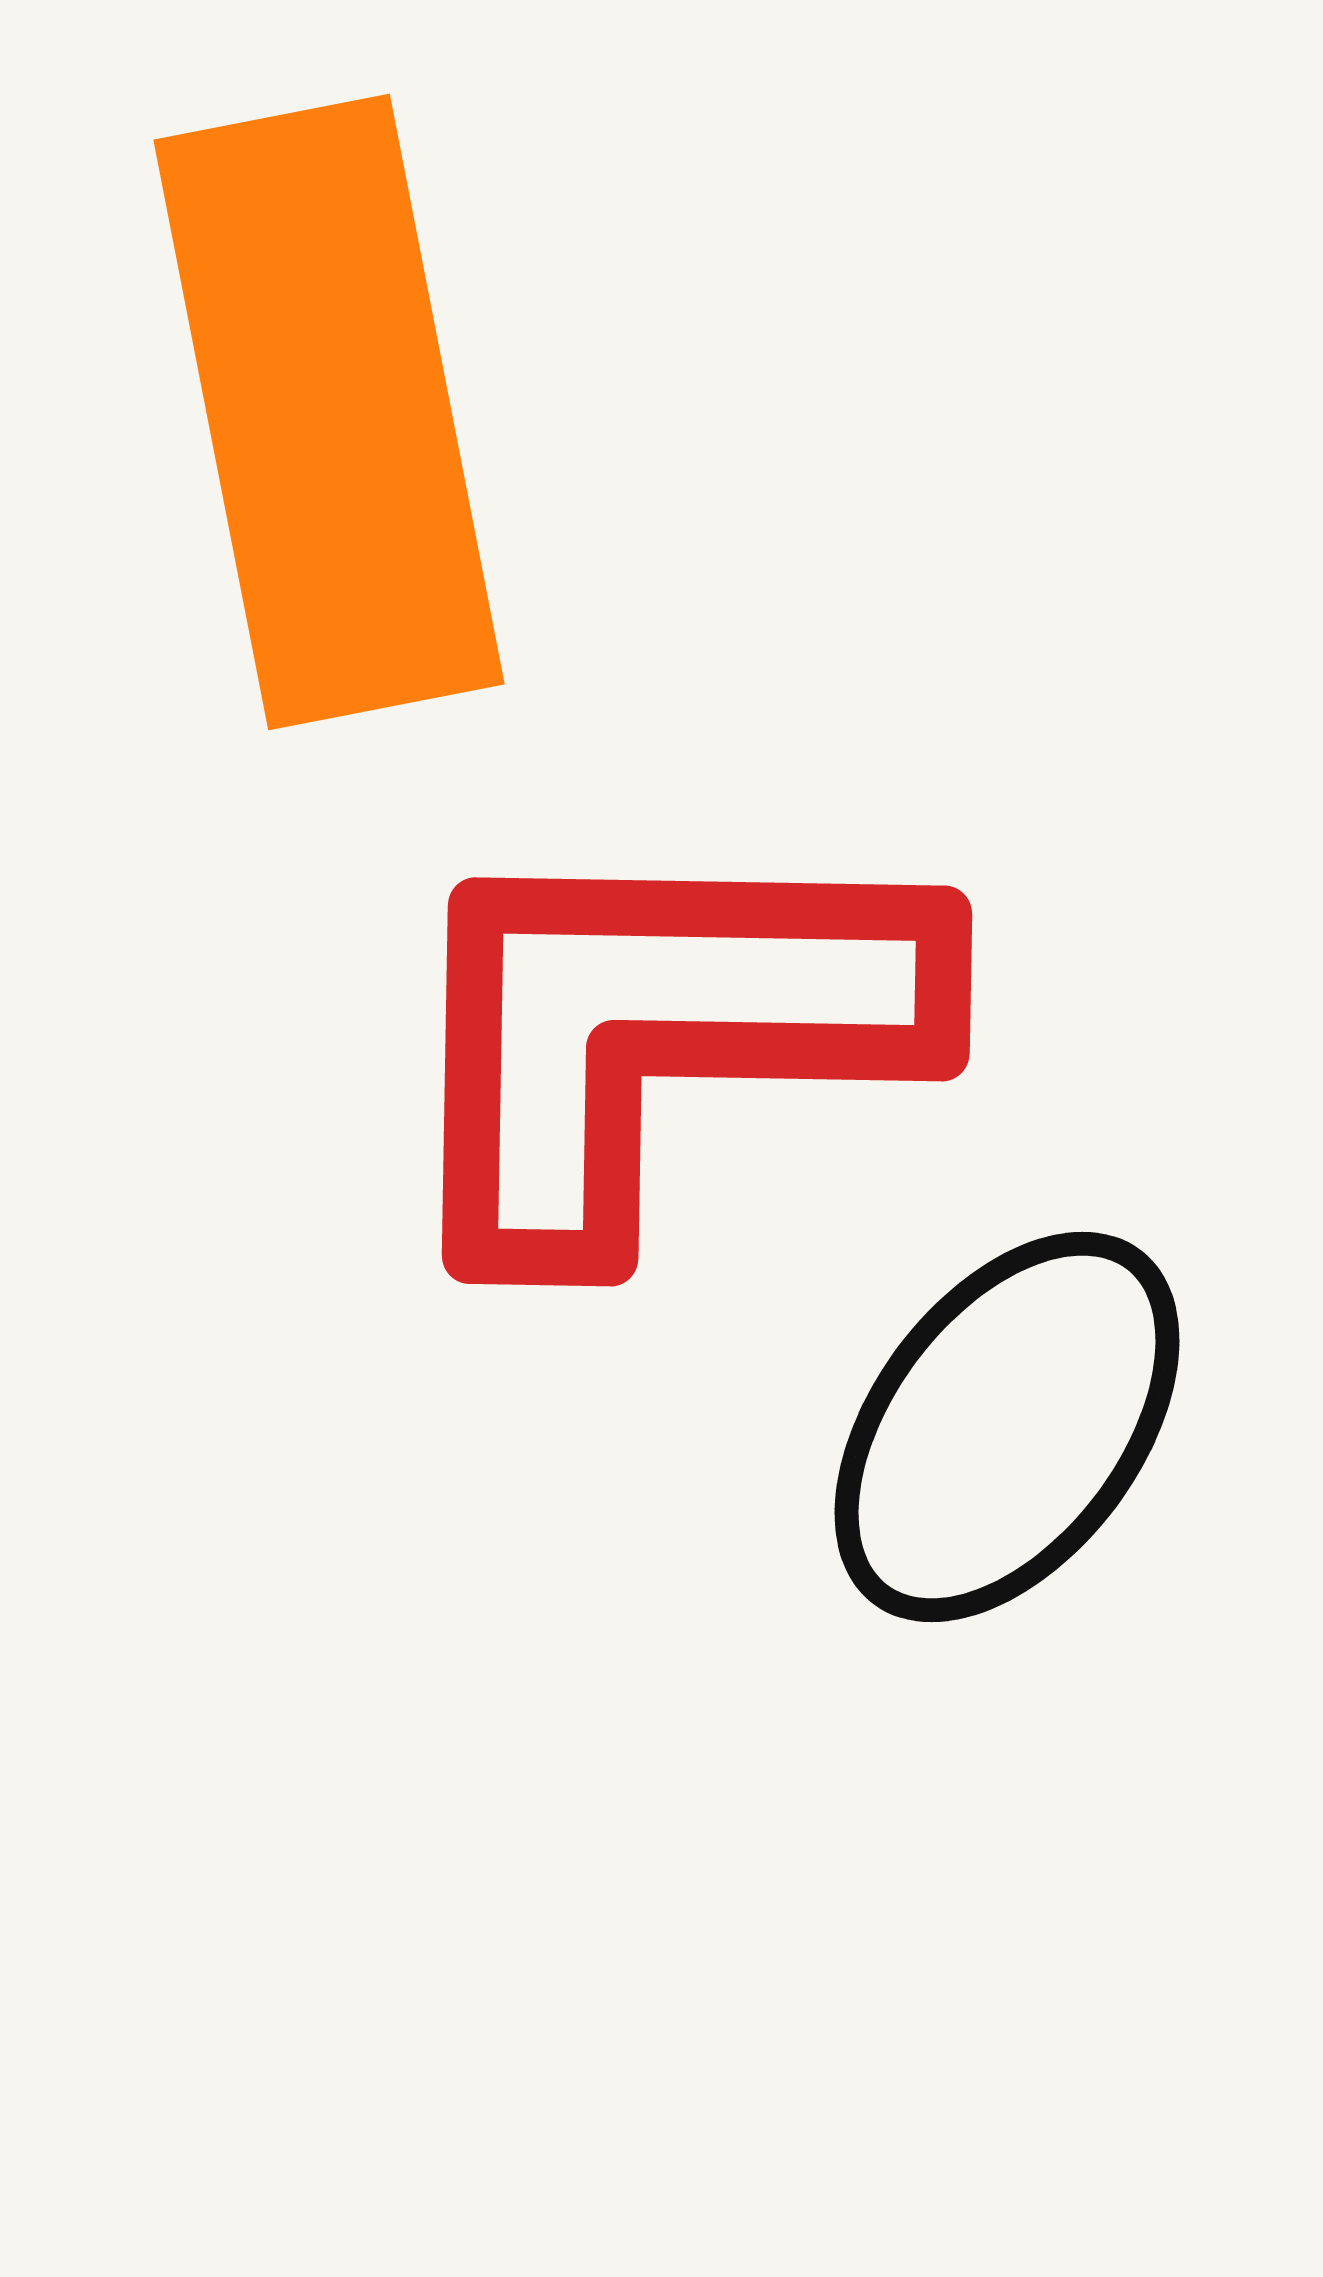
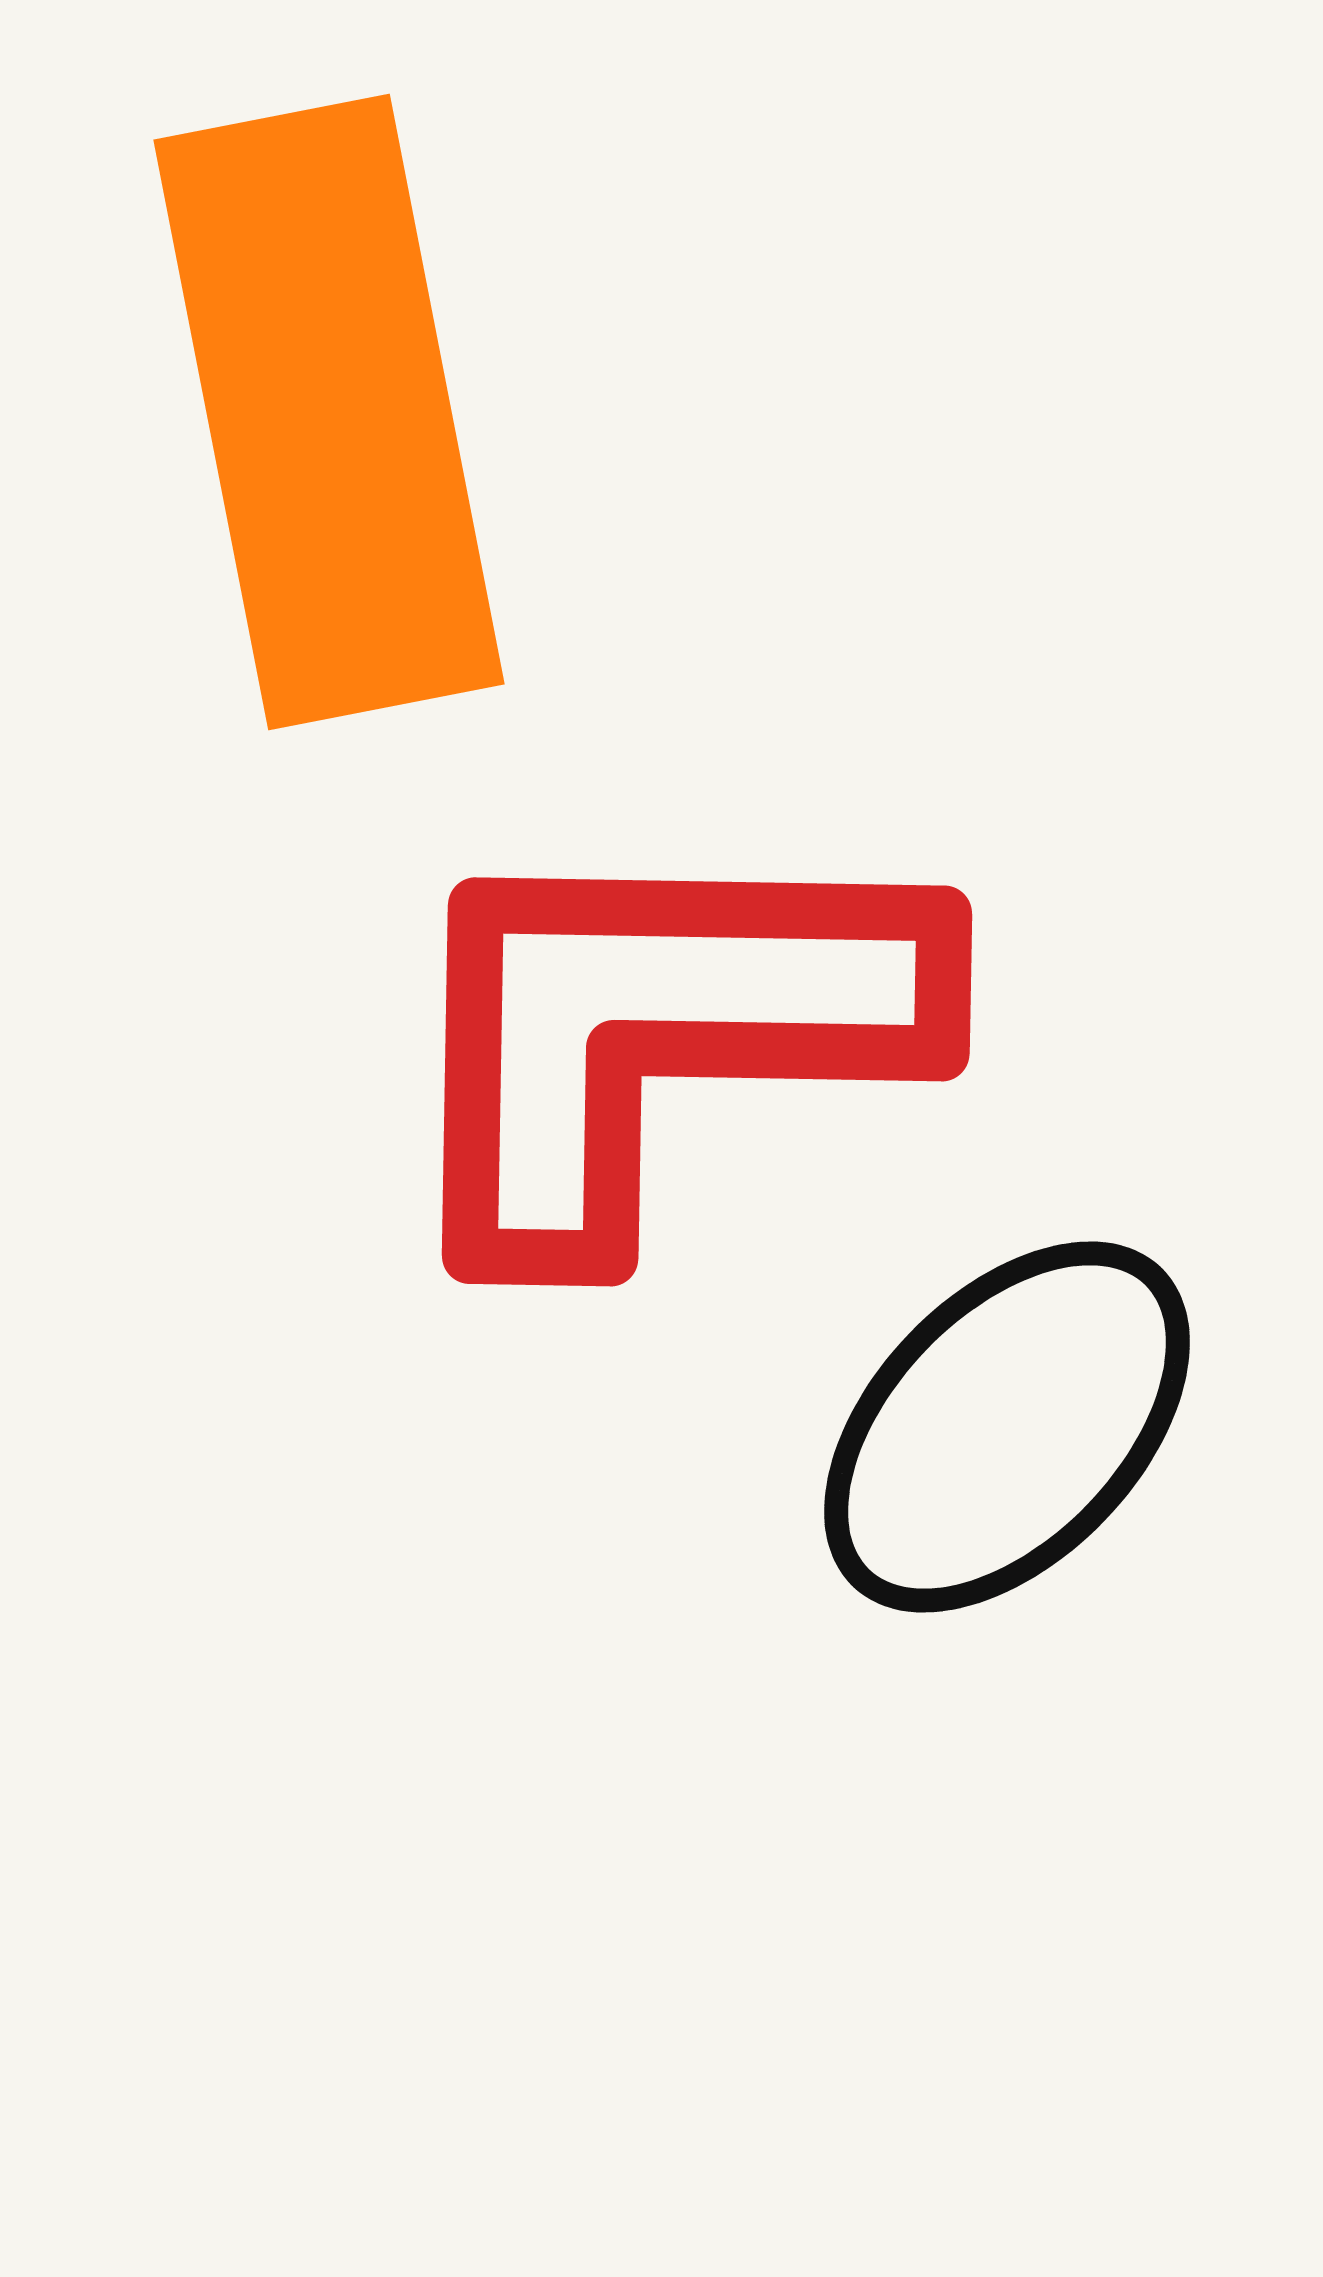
black ellipse: rotated 7 degrees clockwise
